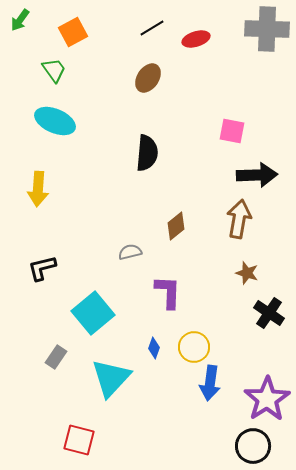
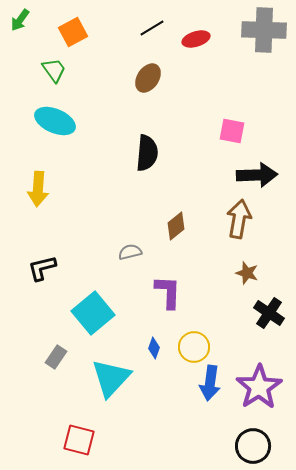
gray cross: moved 3 px left, 1 px down
purple star: moved 8 px left, 12 px up
